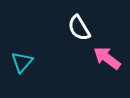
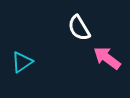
cyan triangle: rotated 15 degrees clockwise
